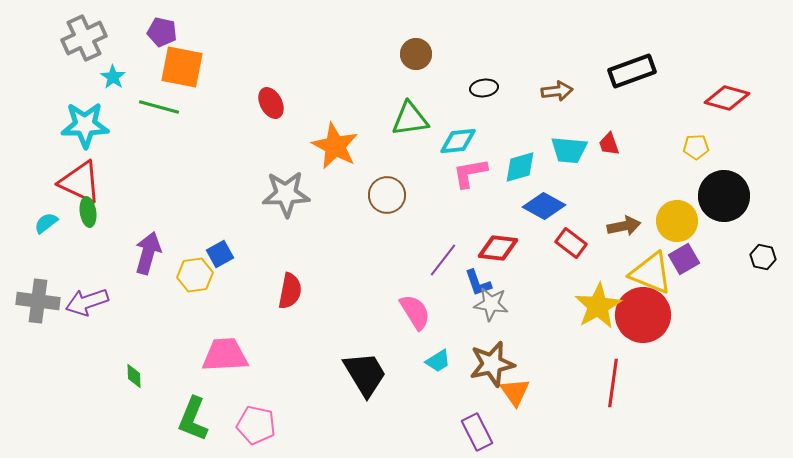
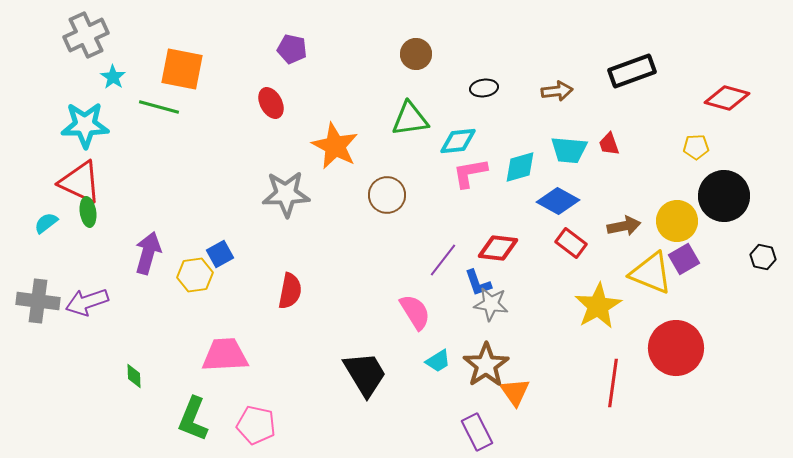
purple pentagon at (162, 32): moved 130 px right, 17 px down
gray cross at (84, 38): moved 2 px right, 3 px up
orange square at (182, 67): moved 2 px down
blue diamond at (544, 206): moved 14 px right, 5 px up
red circle at (643, 315): moved 33 px right, 33 px down
brown star at (492, 364): moved 6 px left, 1 px down; rotated 21 degrees counterclockwise
